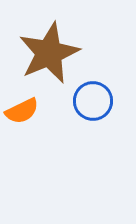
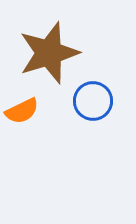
brown star: rotated 6 degrees clockwise
